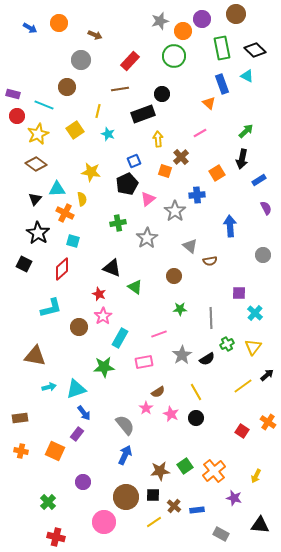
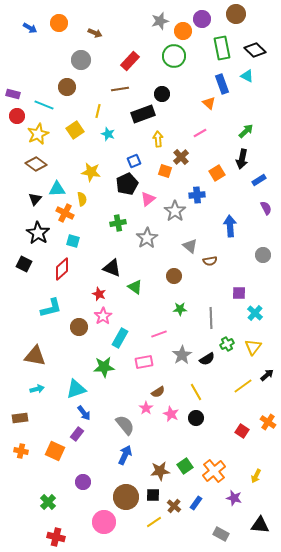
brown arrow at (95, 35): moved 2 px up
cyan arrow at (49, 387): moved 12 px left, 2 px down
blue rectangle at (197, 510): moved 1 px left, 7 px up; rotated 48 degrees counterclockwise
